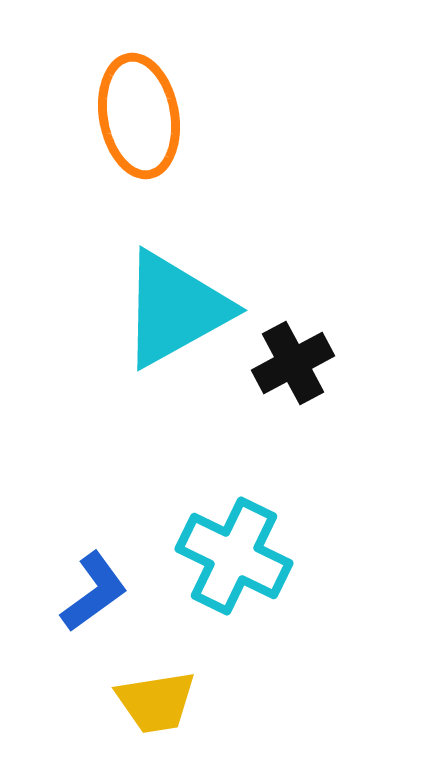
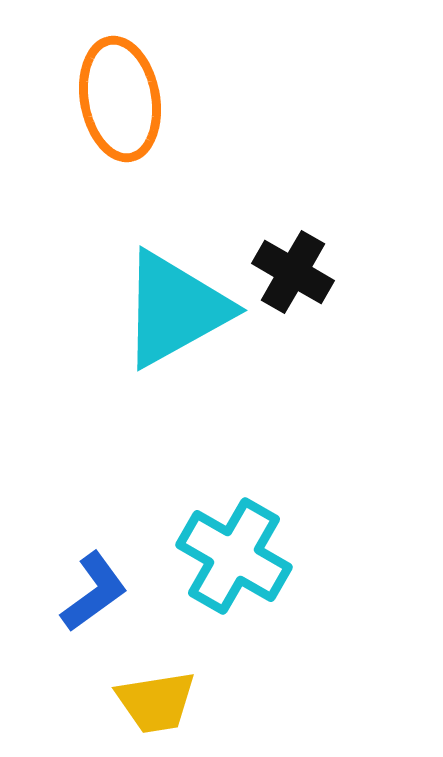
orange ellipse: moved 19 px left, 17 px up
black cross: moved 91 px up; rotated 32 degrees counterclockwise
cyan cross: rotated 4 degrees clockwise
